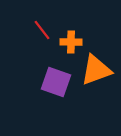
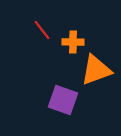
orange cross: moved 2 px right
purple square: moved 7 px right, 18 px down
